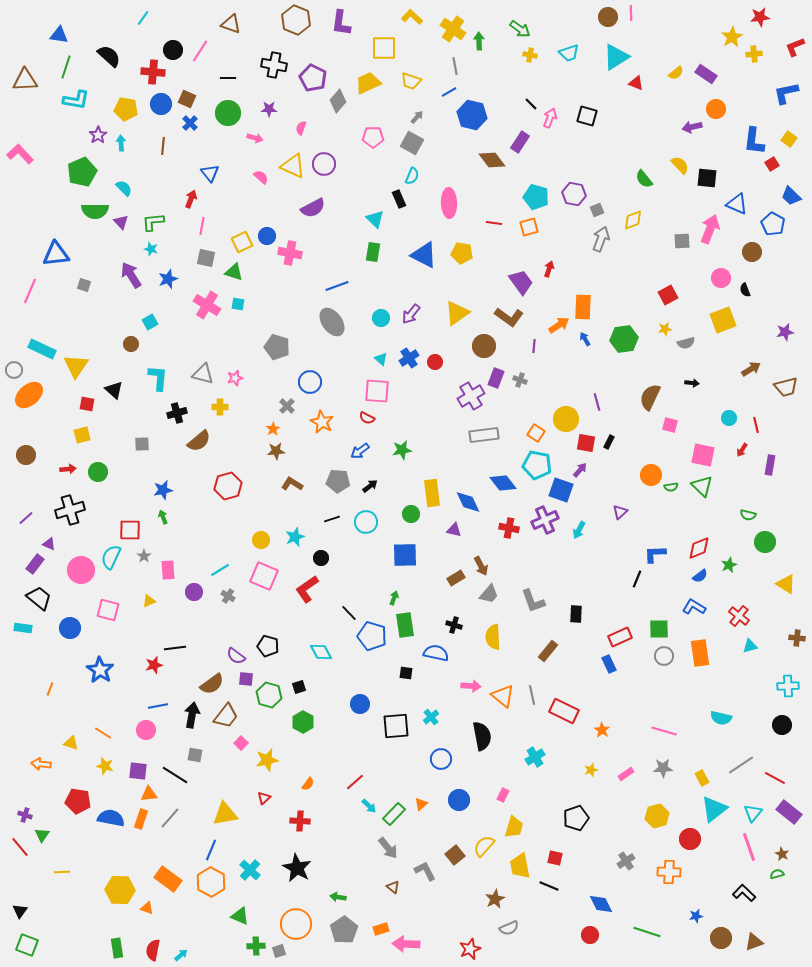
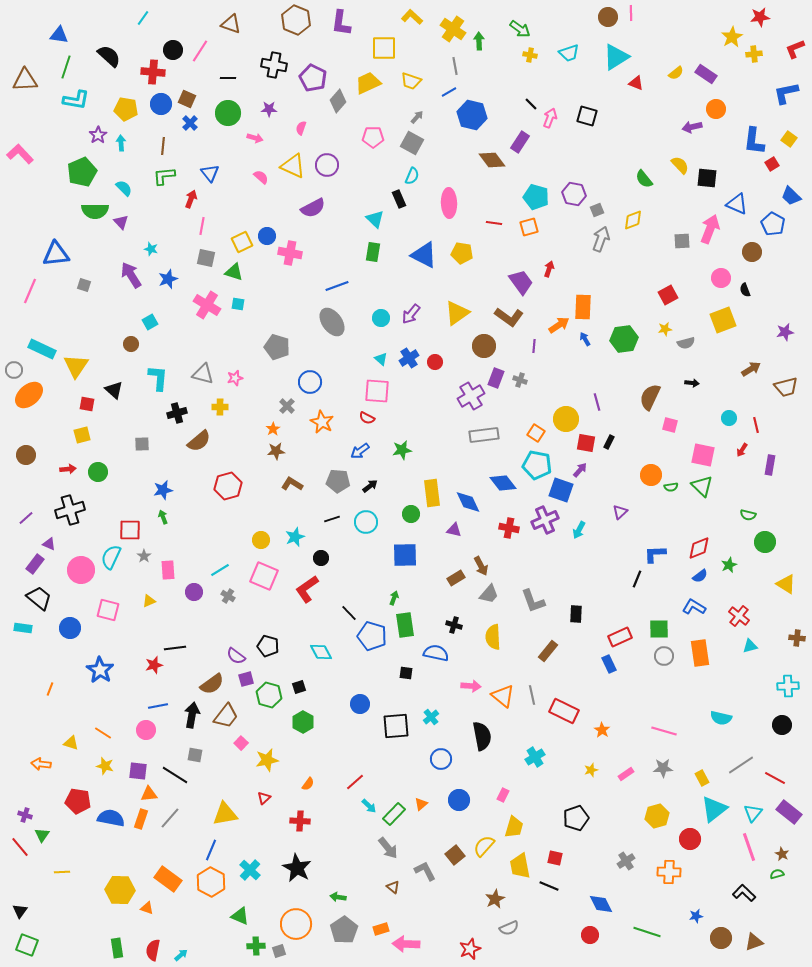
red L-shape at (795, 47): moved 2 px down
purple circle at (324, 164): moved 3 px right, 1 px down
green L-shape at (153, 222): moved 11 px right, 46 px up
purple square at (246, 679): rotated 21 degrees counterclockwise
